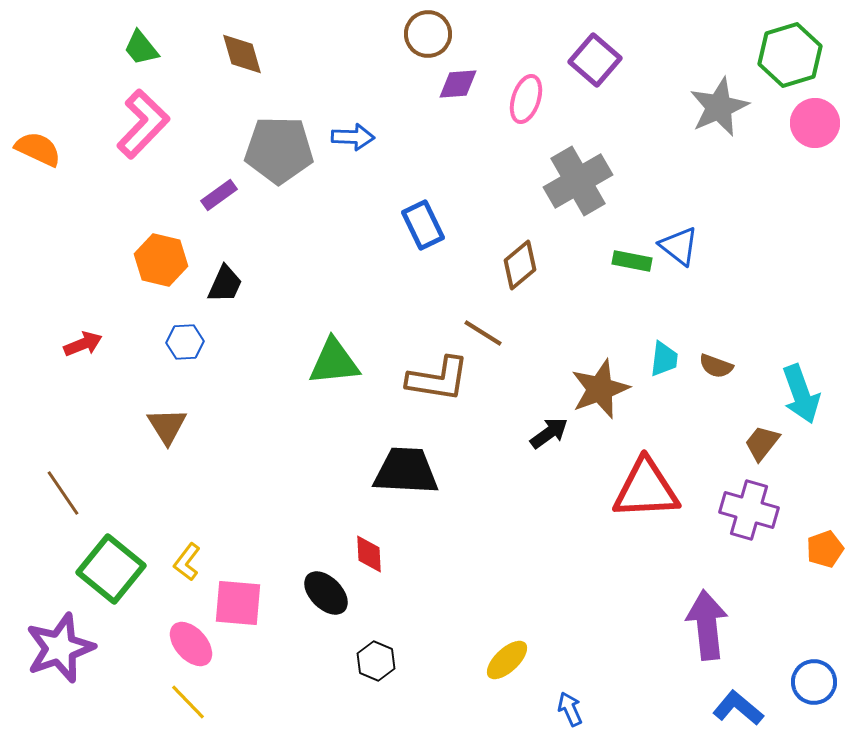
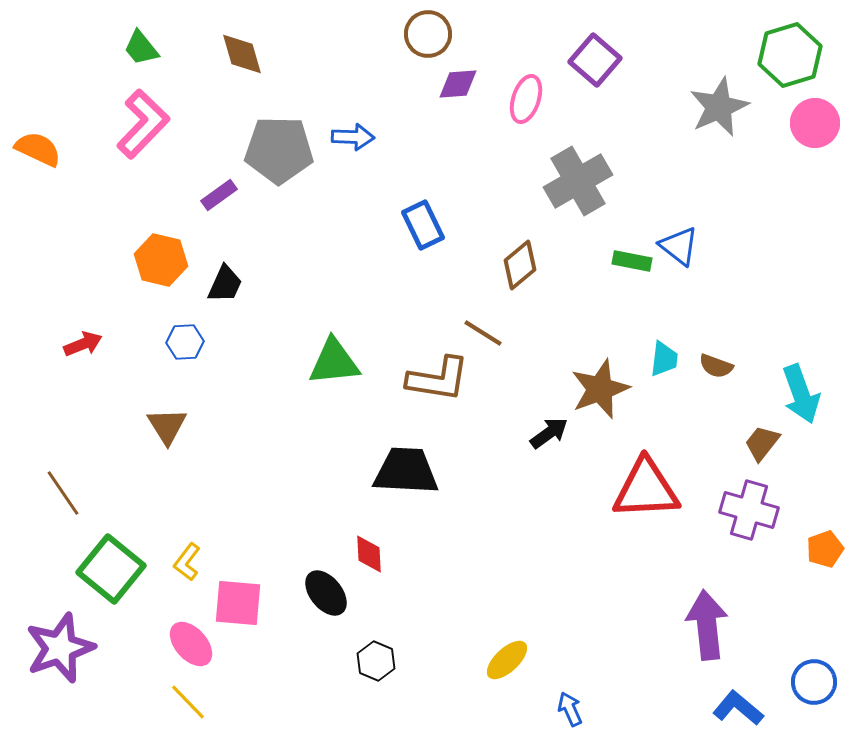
black ellipse at (326, 593): rotated 6 degrees clockwise
